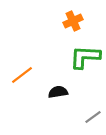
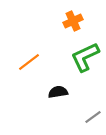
green L-shape: rotated 28 degrees counterclockwise
orange line: moved 7 px right, 13 px up
